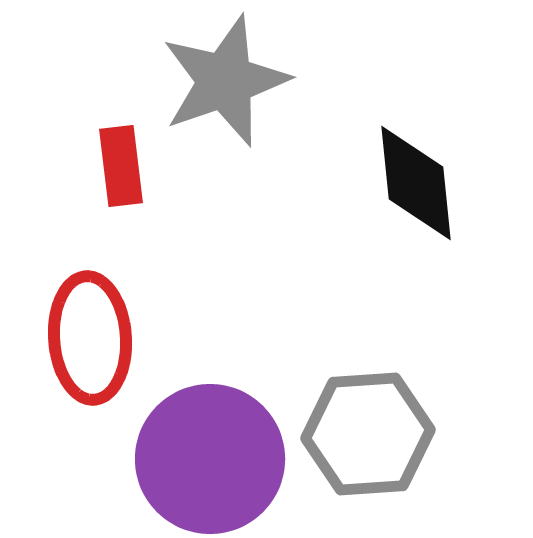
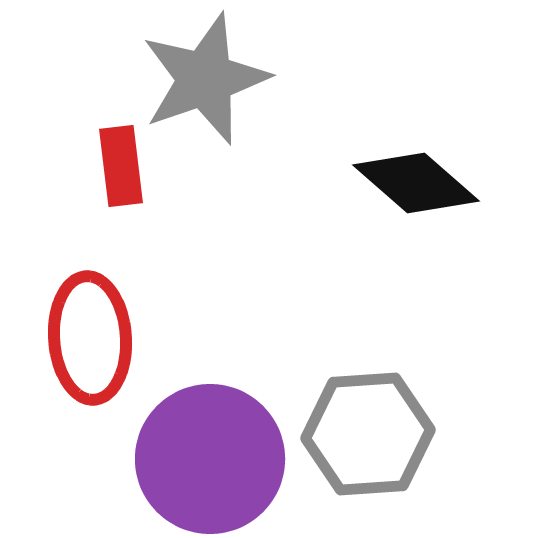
gray star: moved 20 px left, 2 px up
black diamond: rotated 43 degrees counterclockwise
